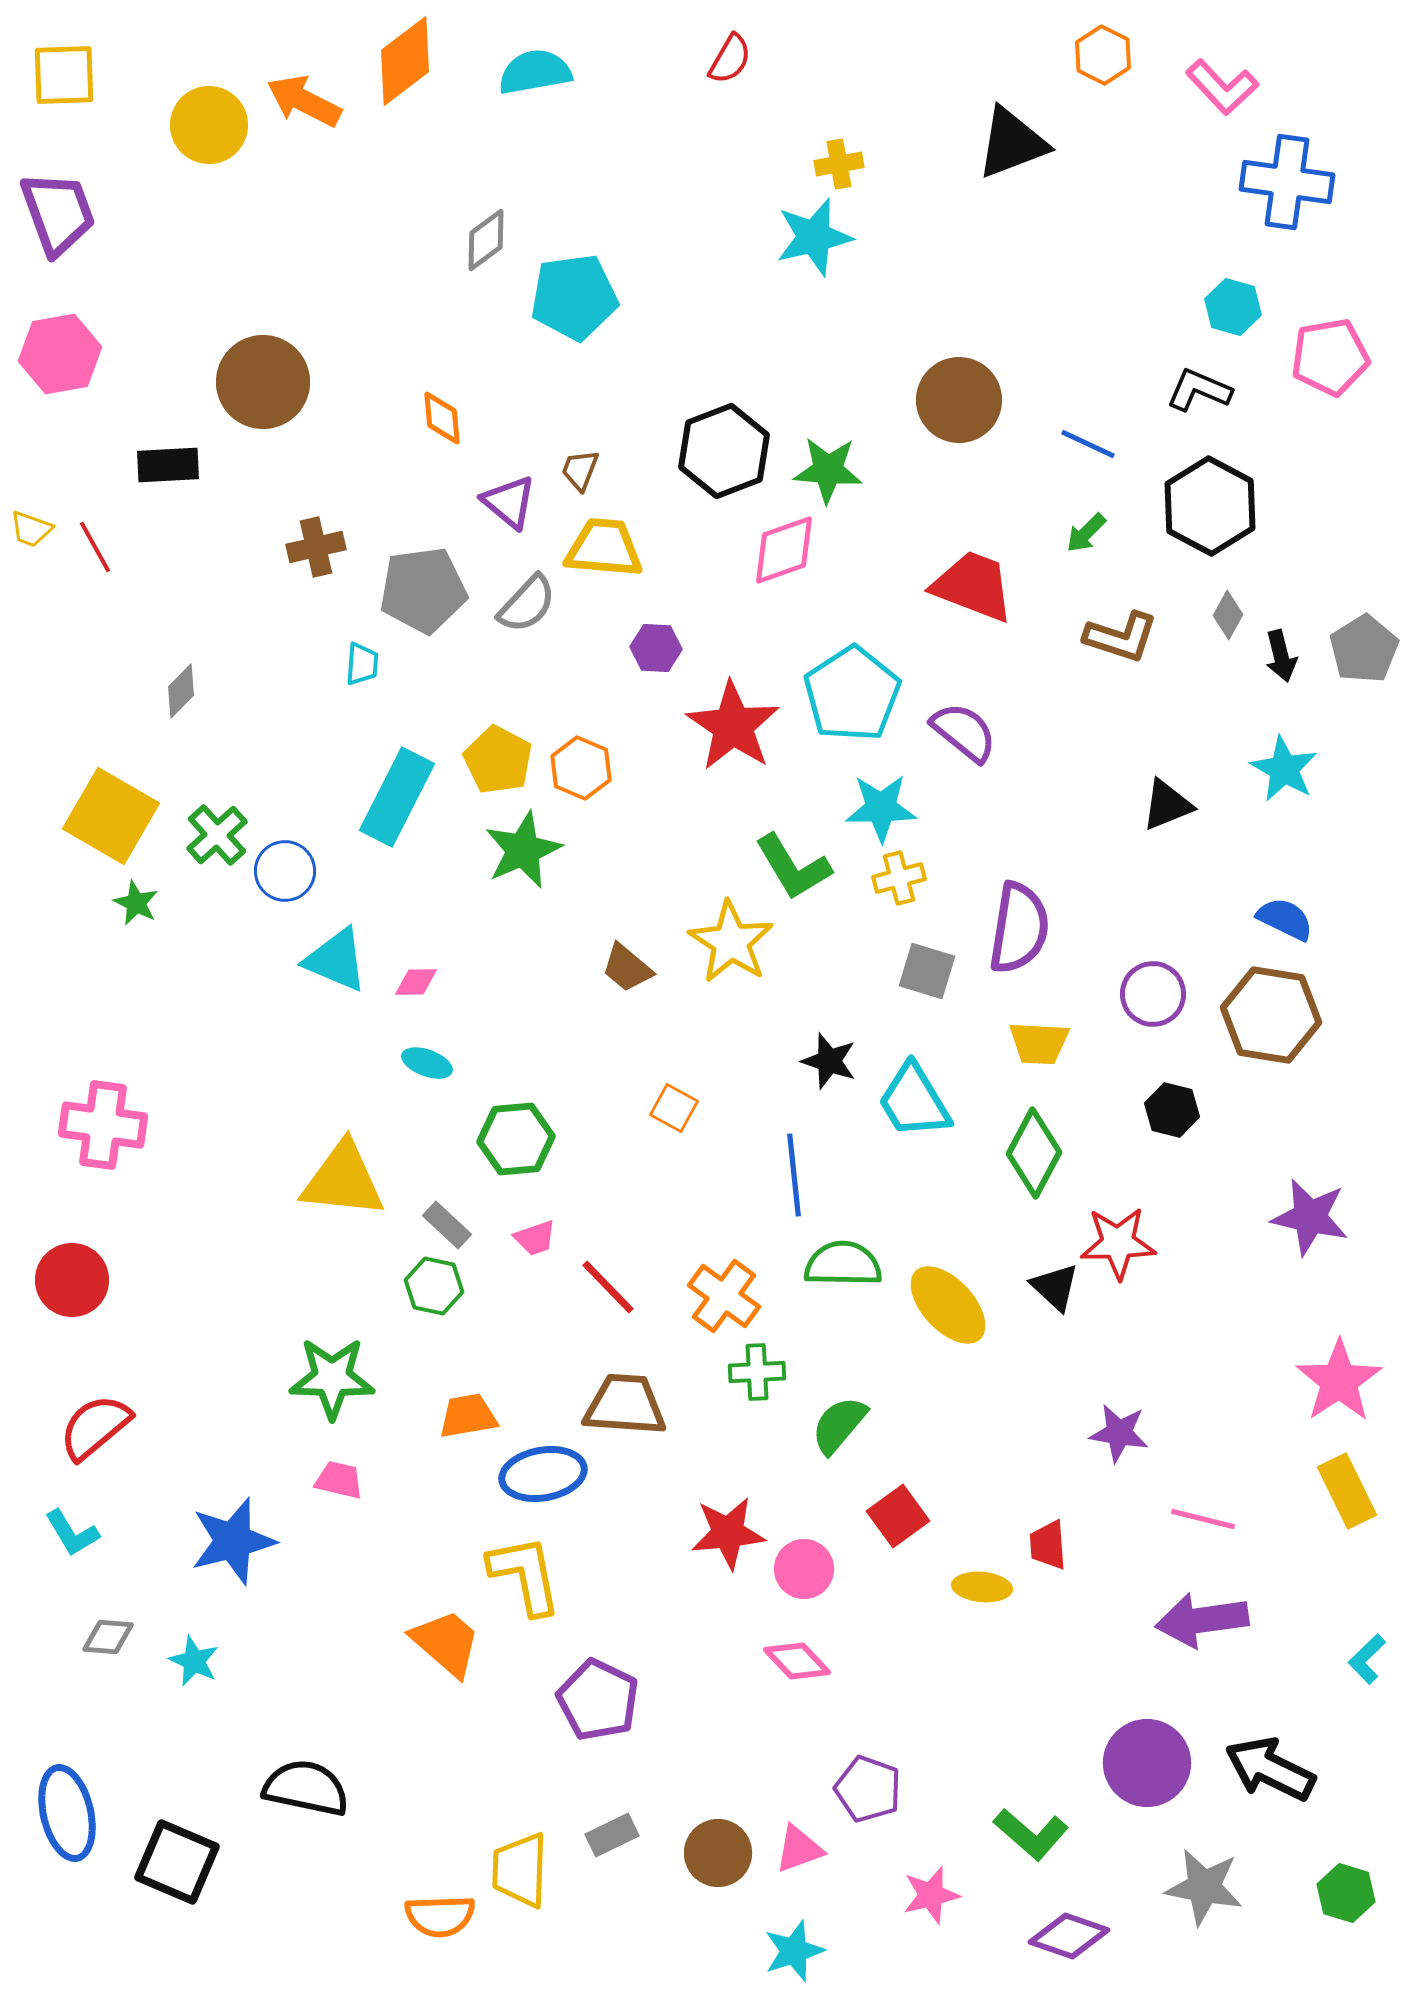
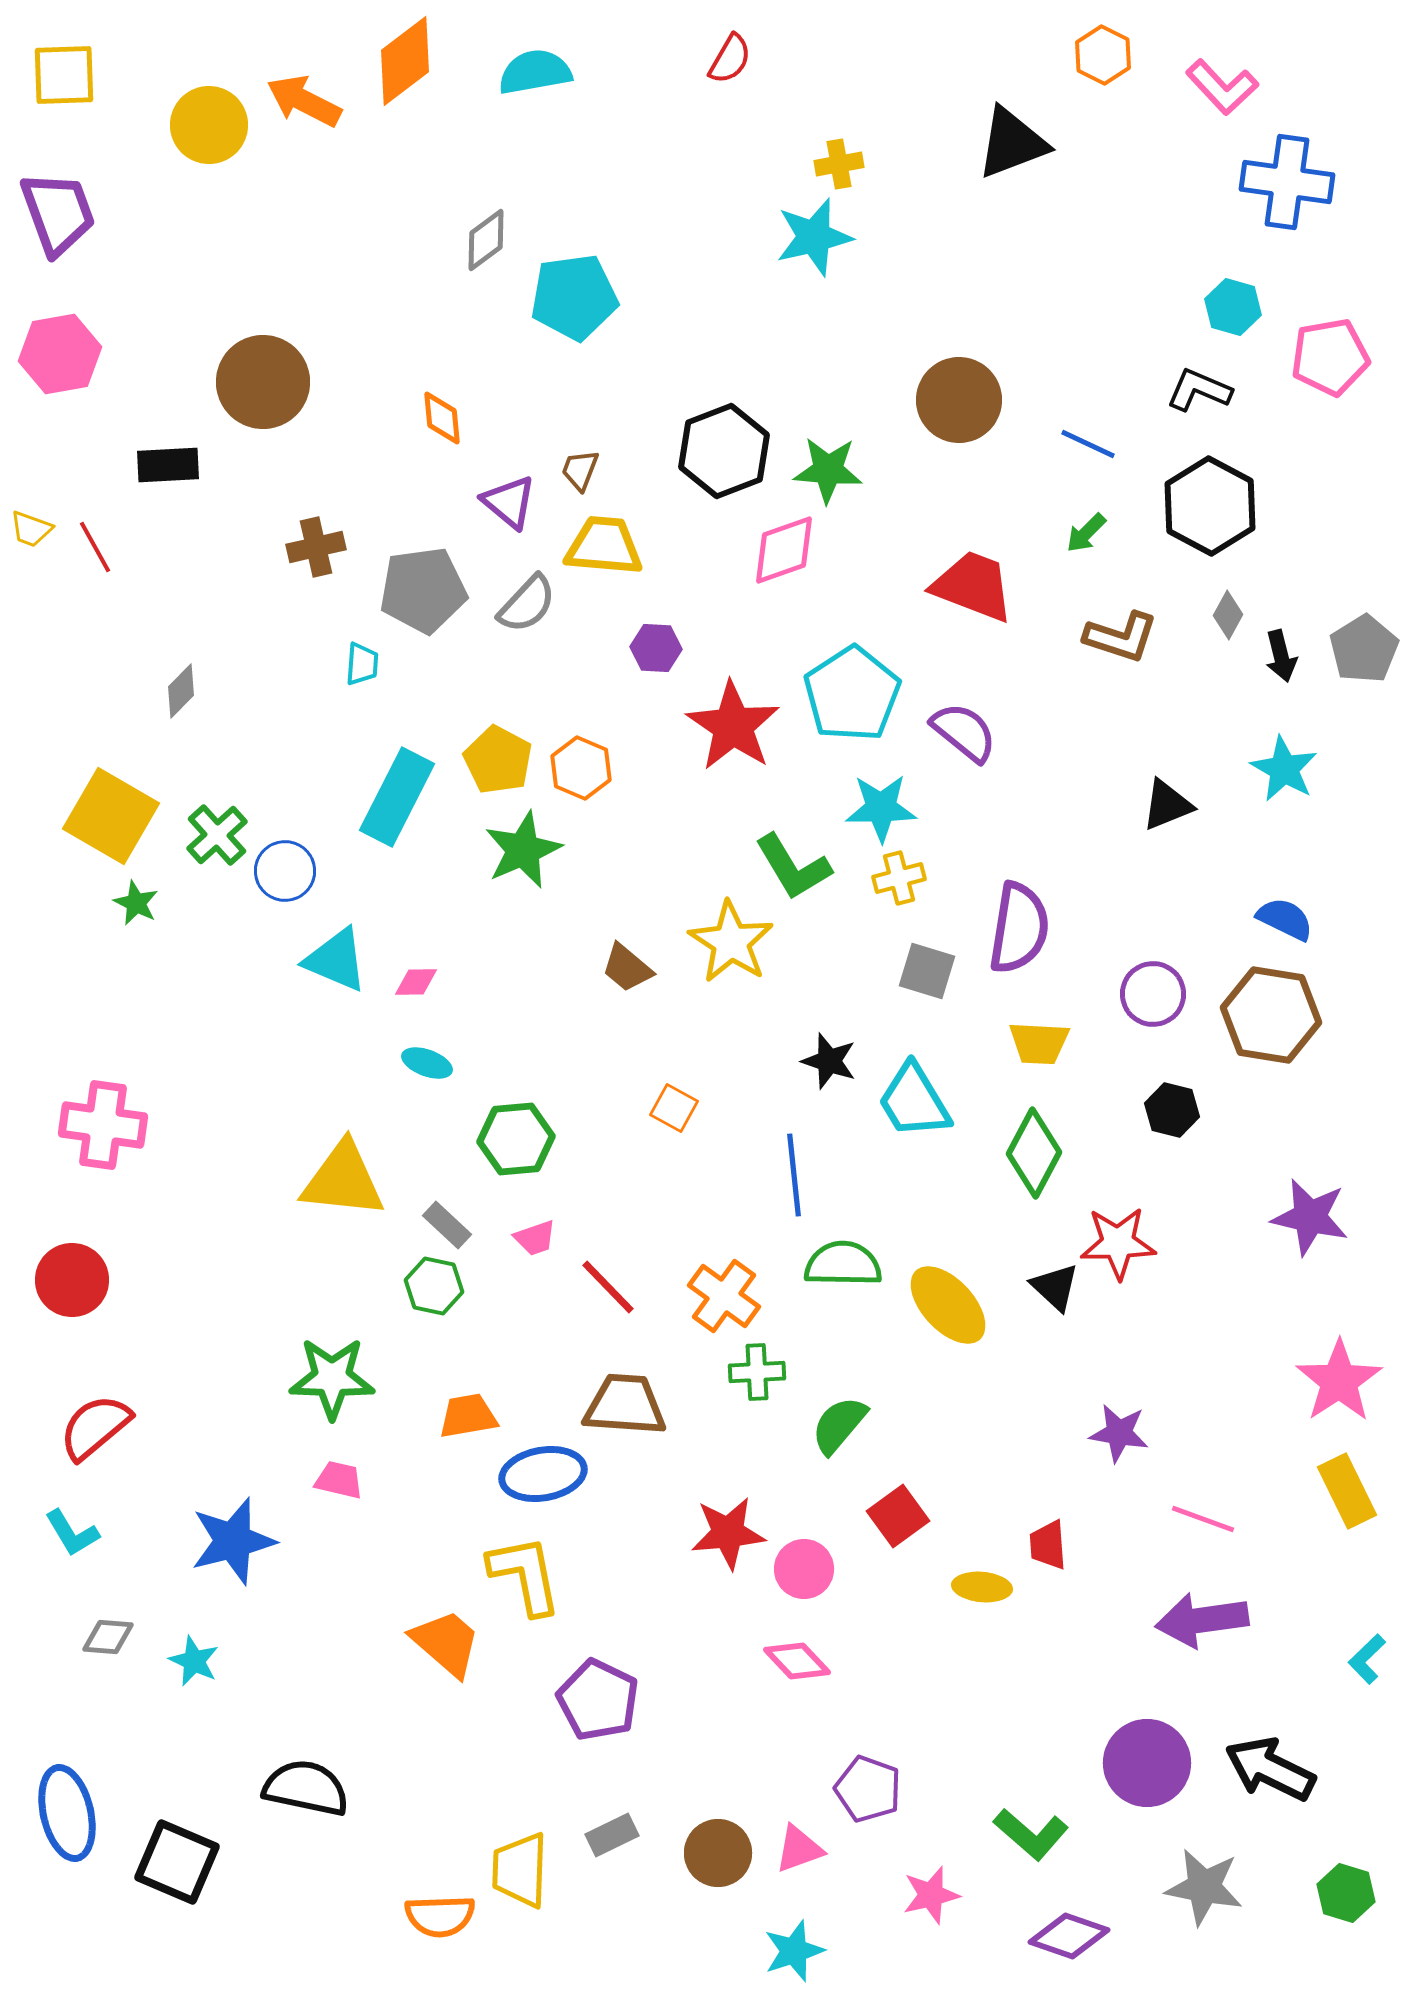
yellow trapezoid at (604, 548): moved 2 px up
pink line at (1203, 1519): rotated 6 degrees clockwise
